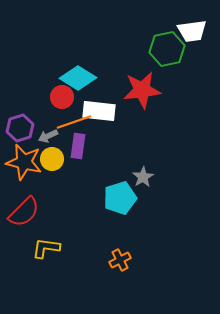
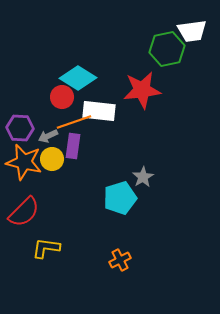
purple hexagon: rotated 20 degrees clockwise
purple rectangle: moved 5 px left
